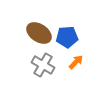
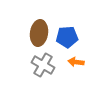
brown ellipse: rotated 65 degrees clockwise
orange arrow: rotated 126 degrees counterclockwise
